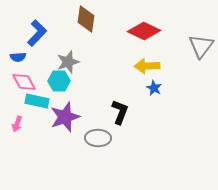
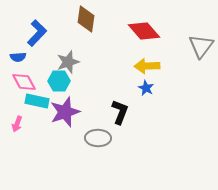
red diamond: rotated 24 degrees clockwise
blue star: moved 8 px left
purple star: moved 5 px up
